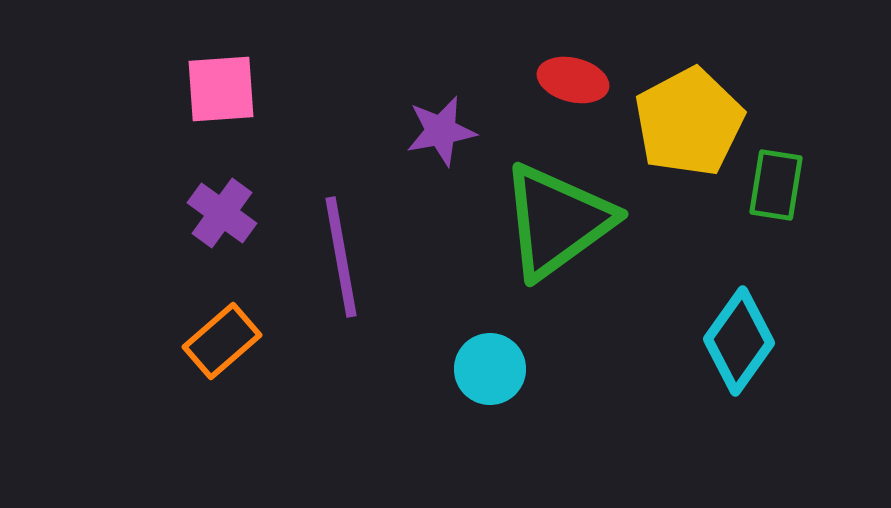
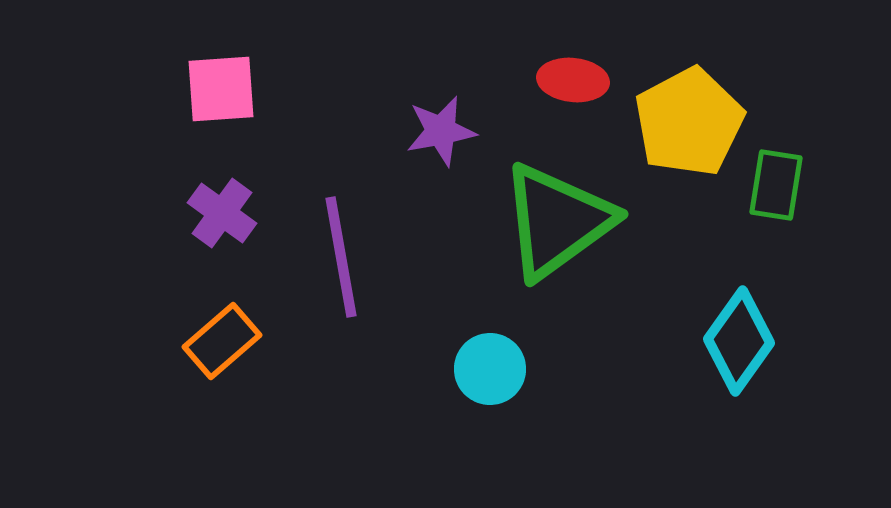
red ellipse: rotated 8 degrees counterclockwise
